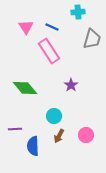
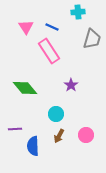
cyan circle: moved 2 px right, 2 px up
